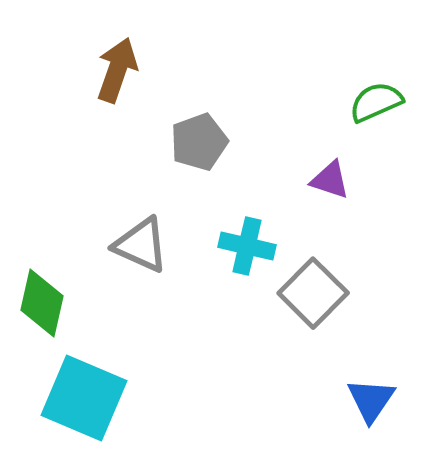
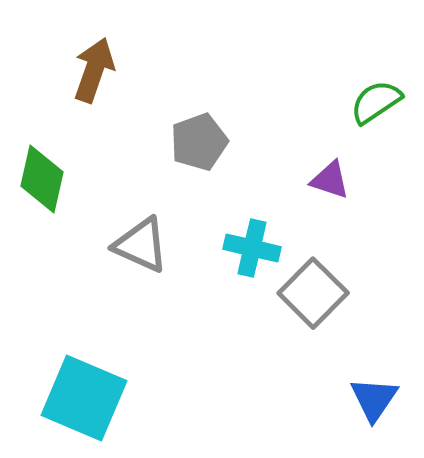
brown arrow: moved 23 px left
green semicircle: rotated 10 degrees counterclockwise
cyan cross: moved 5 px right, 2 px down
green diamond: moved 124 px up
blue triangle: moved 3 px right, 1 px up
